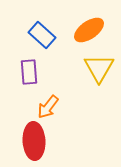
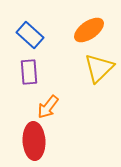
blue rectangle: moved 12 px left
yellow triangle: rotated 16 degrees clockwise
